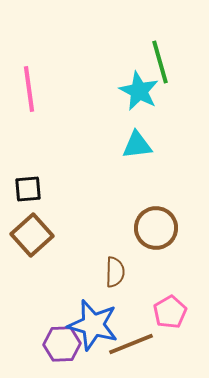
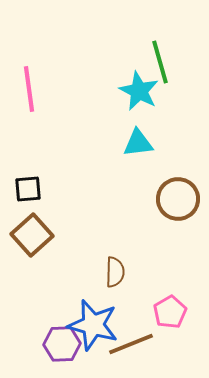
cyan triangle: moved 1 px right, 2 px up
brown circle: moved 22 px right, 29 px up
